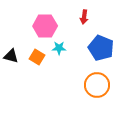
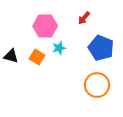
red arrow: moved 1 px down; rotated 32 degrees clockwise
cyan star: rotated 16 degrees counterclockwise
